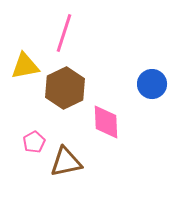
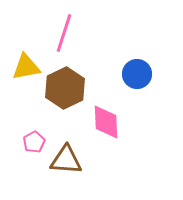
yellow triangle: moved 1 px right, 1 px down
blue circle: moved 15 px left, 10 px up
brown triangle: moved 2 px up; rotated 16 degrees clockwise
